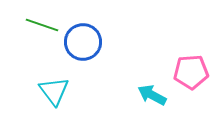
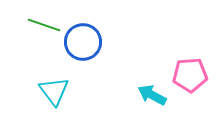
green line: moved 2 px right
pink pentagon: moved 1 px left, 3 px down
